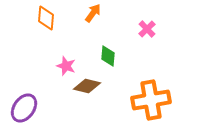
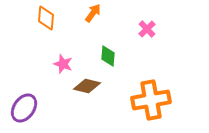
pink star: moved 3 px left, 2 px up
